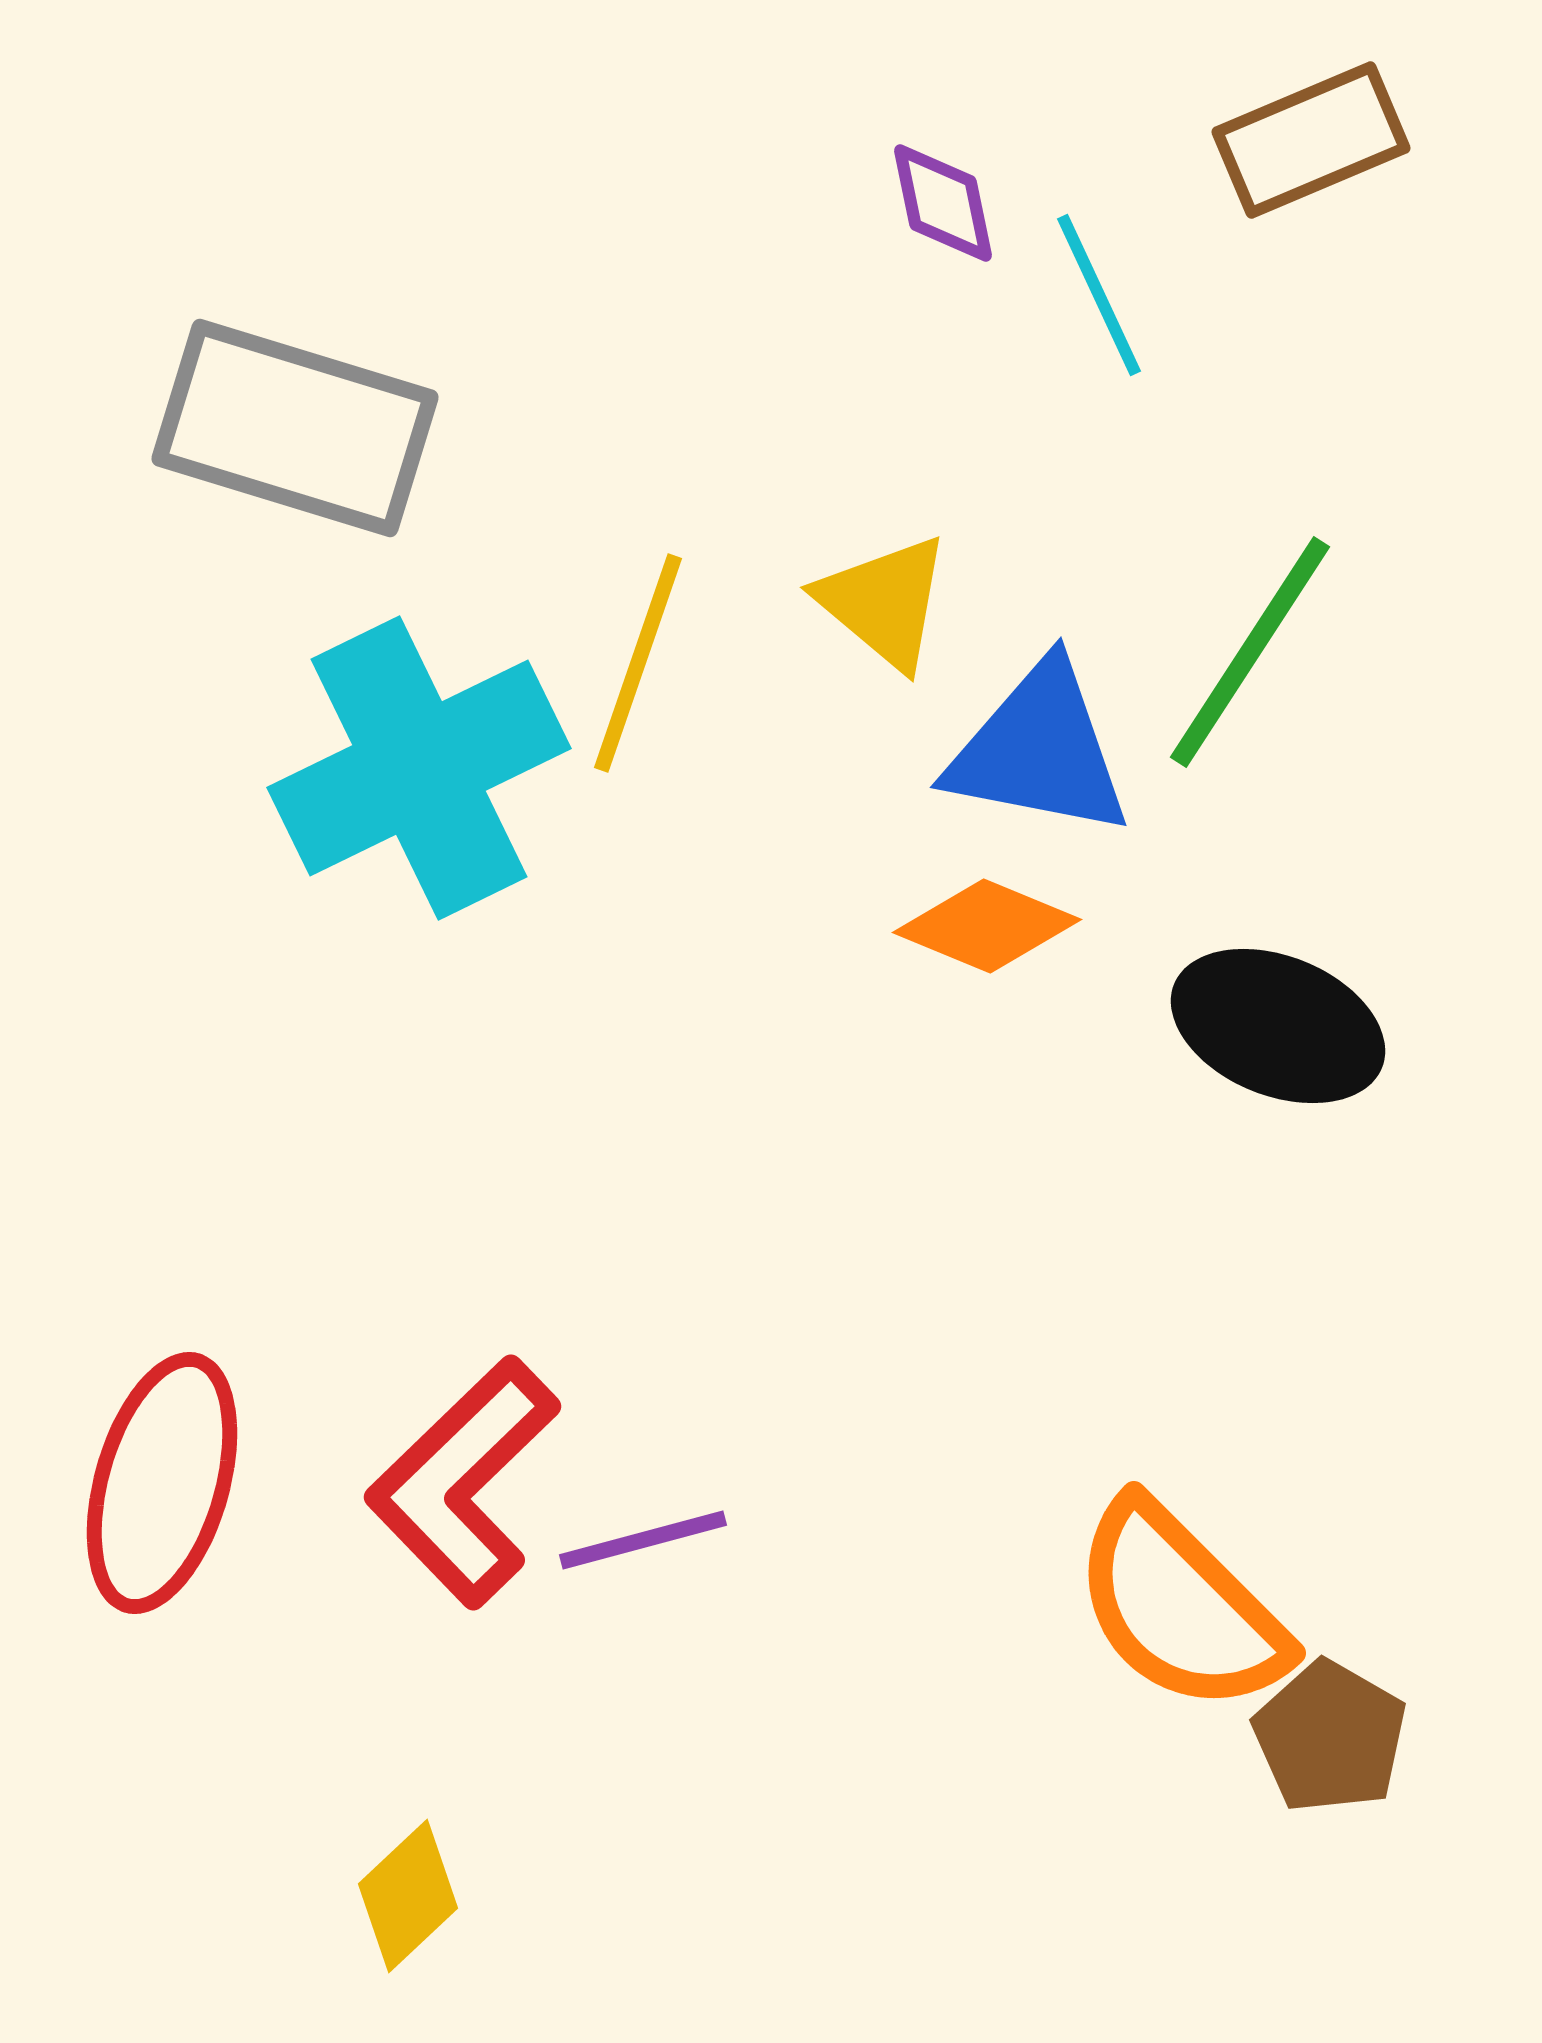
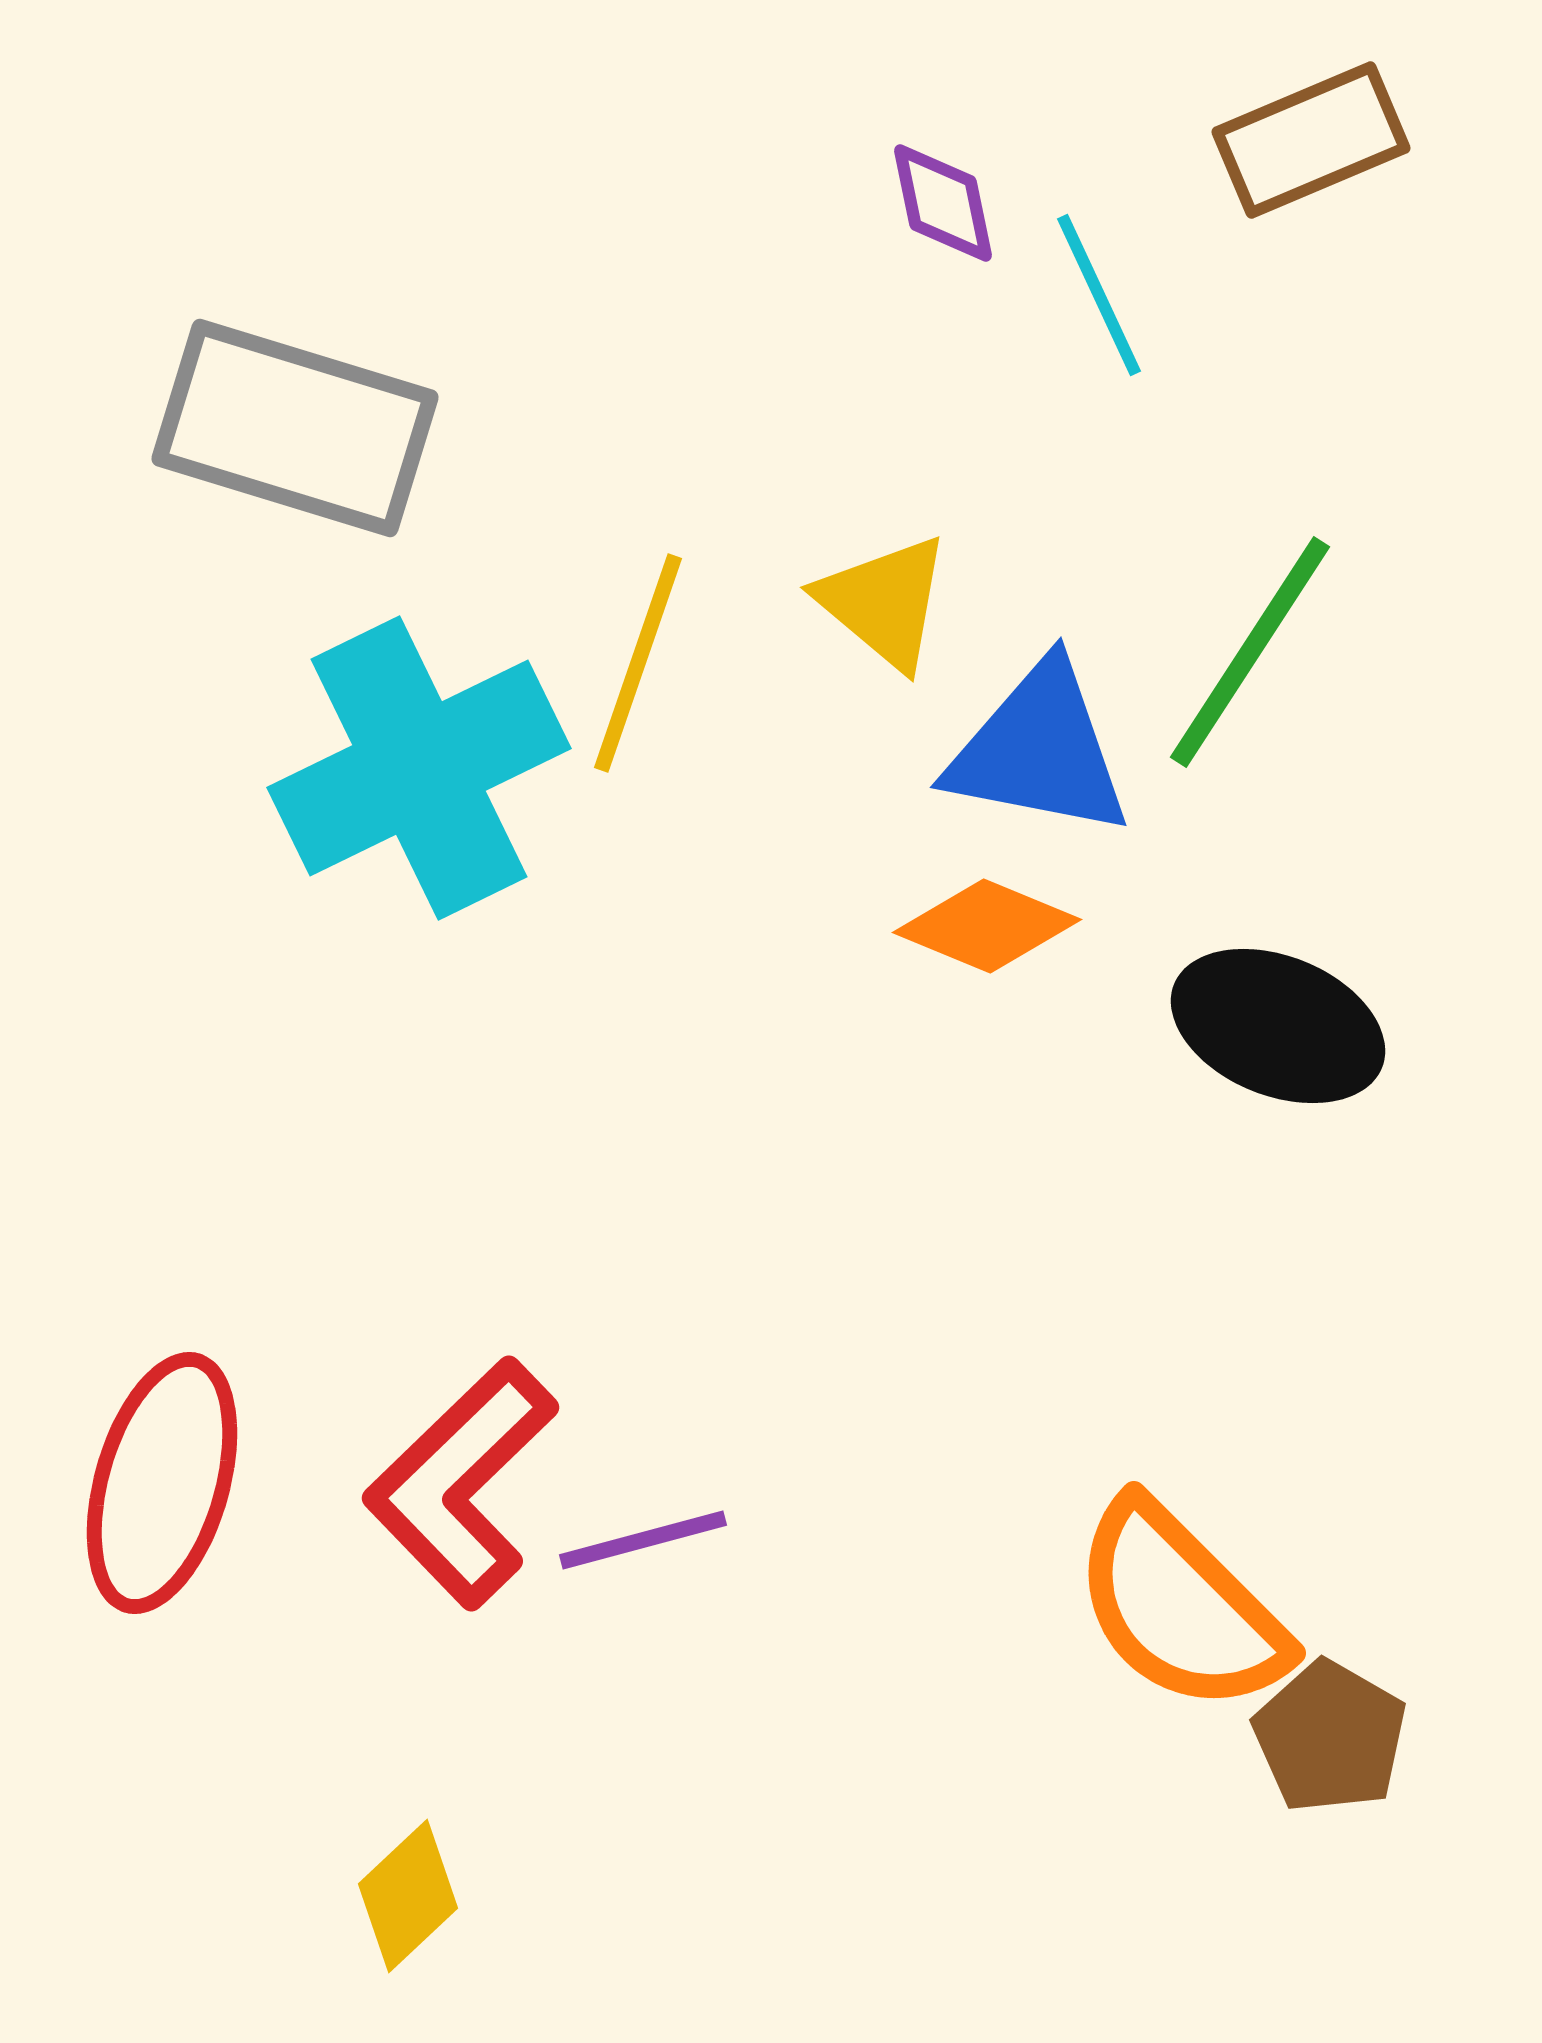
red L-shape: moved 2 px left, 1 px down
